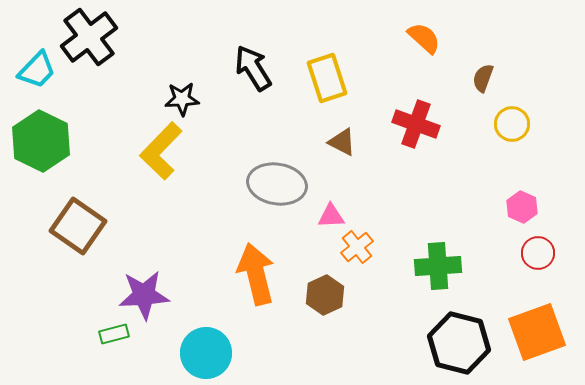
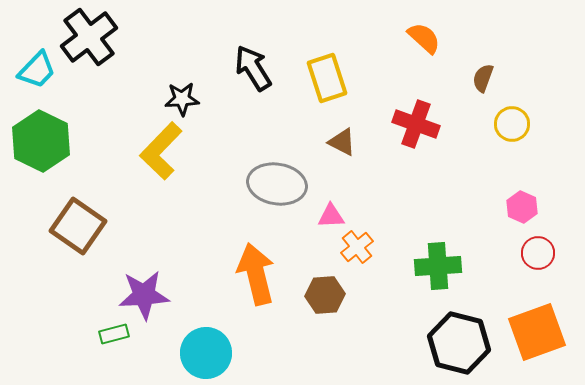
brown hexagon: rotated 21 degrees clockwise
